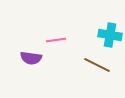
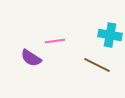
pink line: moved 1 px left, 1 px down
purple semicircle: rotated 25 degrees clockwise
